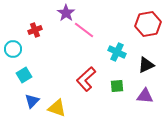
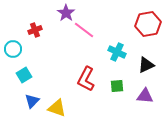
red L-shape: rotated 20 degrees counterclockwise
